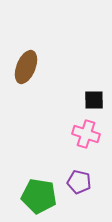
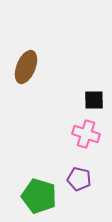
purple pentagon: moved 3 px up
green pentagon: rotated 8 degrees clockwise
